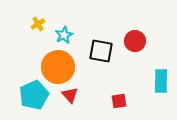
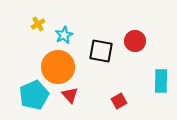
red square: rotated 21 degrees counterclockwise
